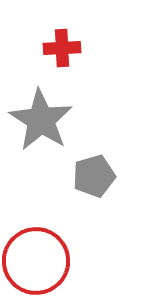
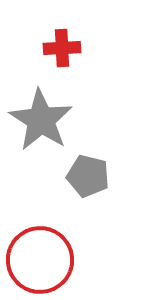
gray pentagon: moved 6 px left; rotated 30 degrees clockwise
red circle: moved 4 px right, 1 px up
